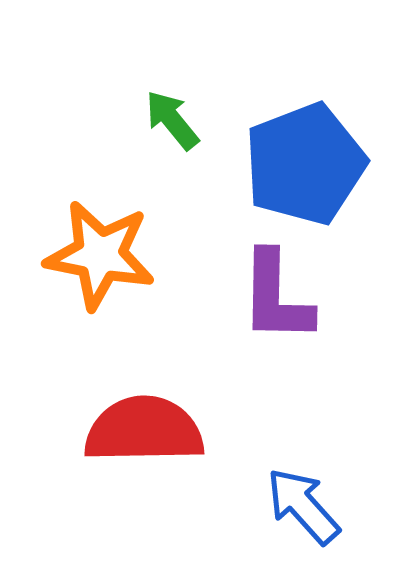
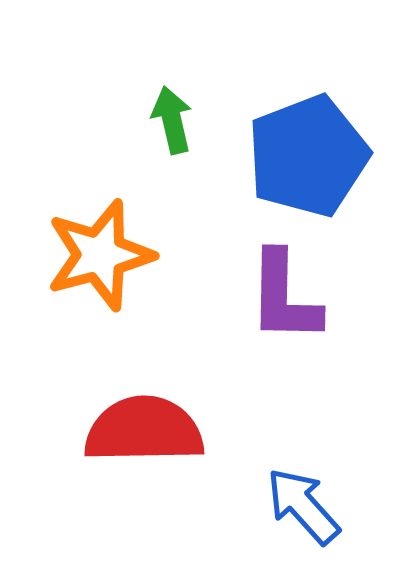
green arrow: rotated 26 degrees clockwise
blue pentagon: moved 3 px right, 8 px up
orange star: rotated 26 degrees counterclockwise
purple L-shape: moved 8 px right
